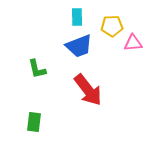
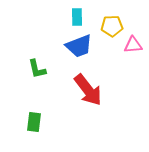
pink triangle: moved 2 px down
